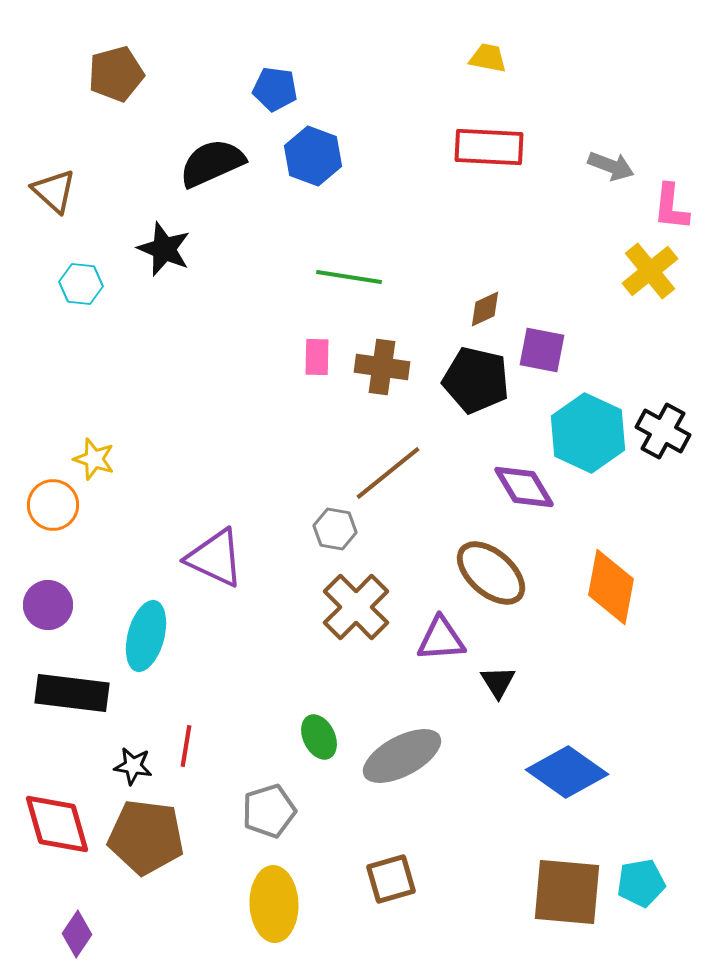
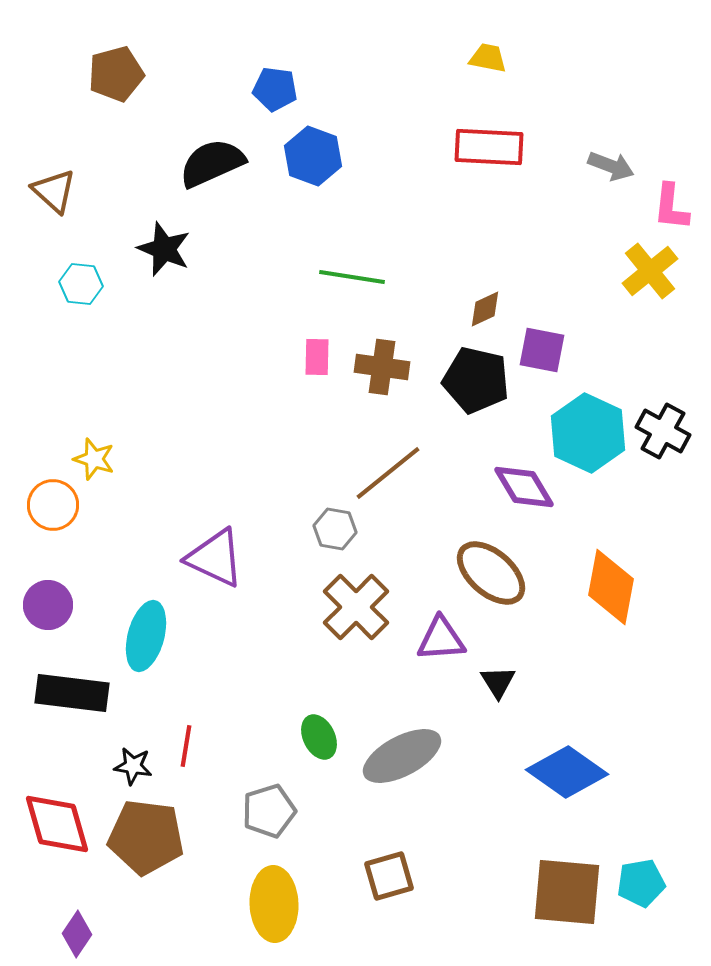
green line at (349, 277): moved 3 px right
brown square at (391, 879): moved 2 px left, 3 px up
